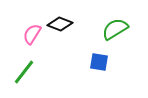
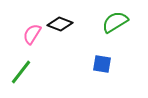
green semicircle: moved 7 px up
blue square: moved 3 px right, 2 px down
green line: moved 3 px left
